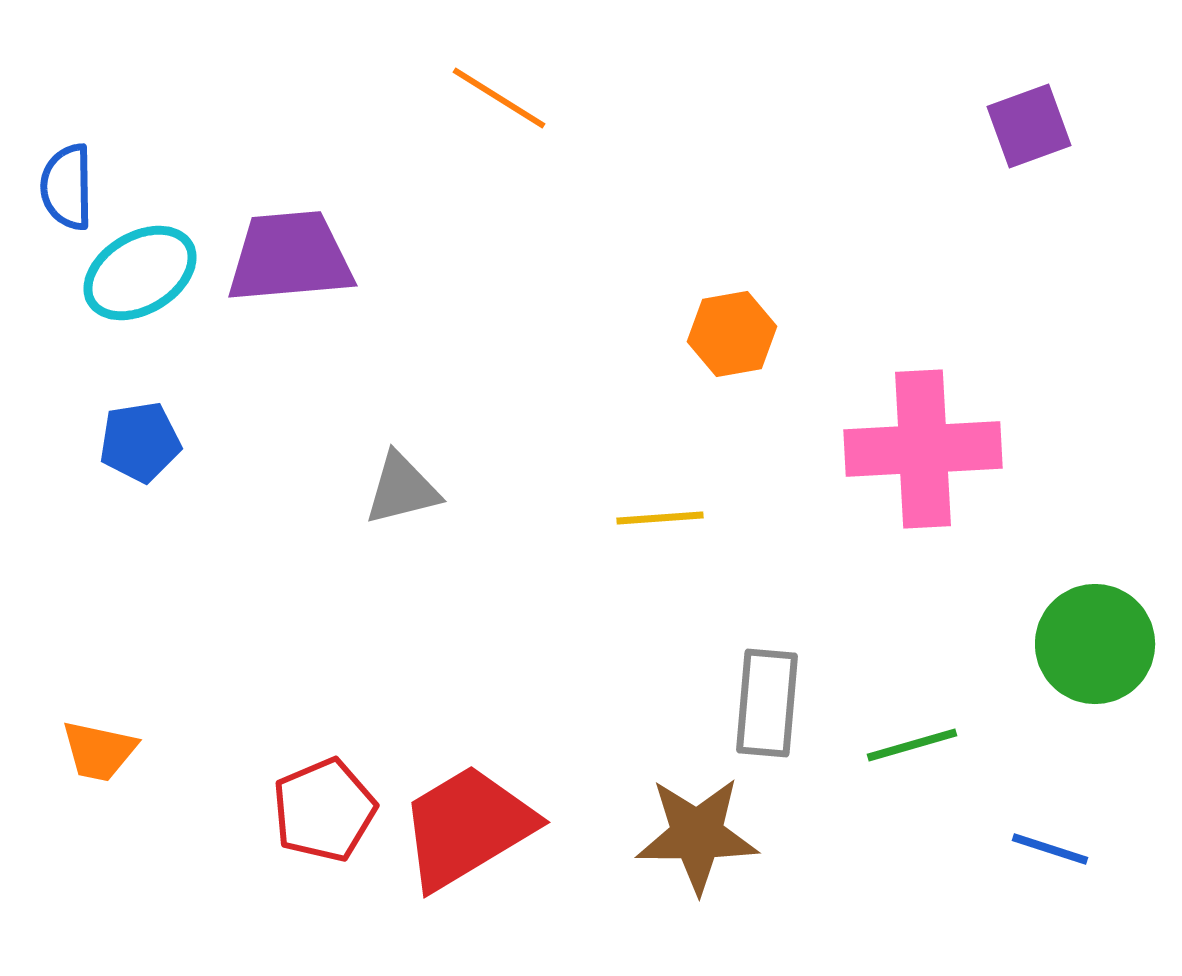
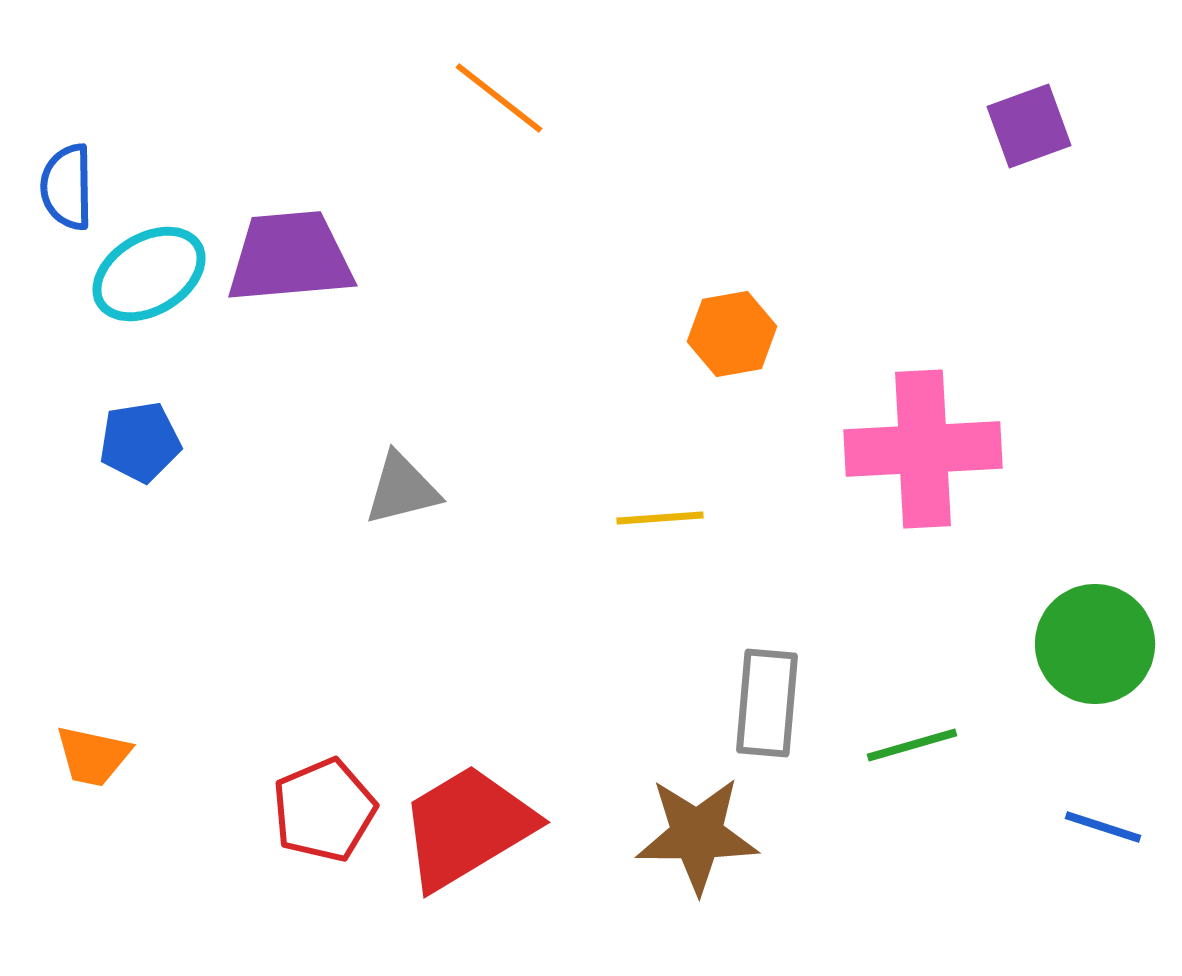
orange line: rotated 6 degrees clockwise
cyan ellipse: moved 9 px right, 1 px down
orange trapezoid: moved 6 px left, 5 px down
blue line: moved 53 px right, 22 px up
